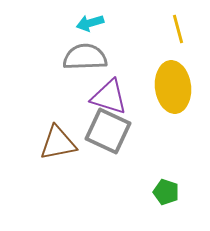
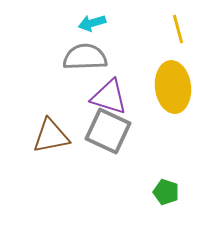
cyan arrow: moved 2 px right
brown triangle: moved 7 px left, 7 px up
